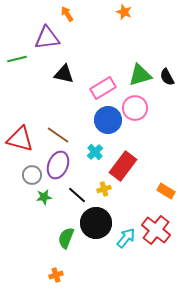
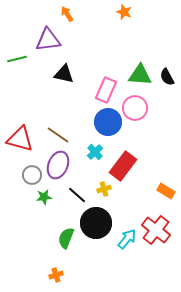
purple triangle: moved 1 px right, 2 px down
green triangle: rotated 20 degrees clockwise
pink rectangle: moved 3 px right, 2 px down; rotated 35 degrees counterclockwise
blue circle: moved 2 px down
cyan arrow: moved 1 px right, 1 px down
